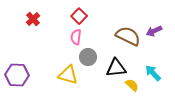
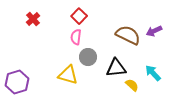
brown semicircle: moved 1 px up
purple hexagon: moved 7 px down; rotated 20 degrees counterclockwise
